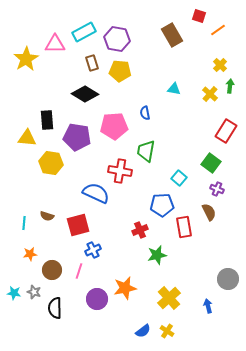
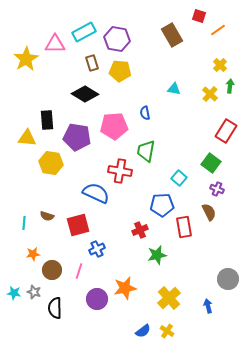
blue cross at (93, 250): moved 4 px right, 1 px up
orange star at (30, 254): moved 3 px right
